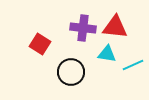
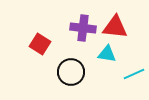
cyan line: moved 1 px right, 9 px down
